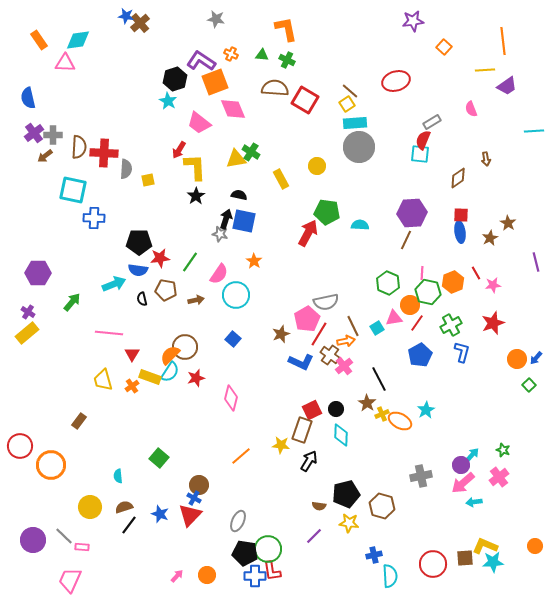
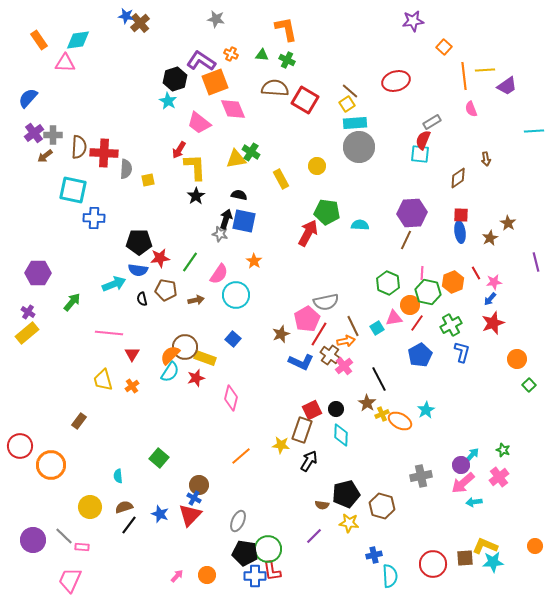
orange line at (503, 41): moved 39 px left, 35 px down
blue semicircle at (28, 98): rotated 55 degrees clockwise
pink star at (493, 285): moved 1 px right, 3 px up
blue arrow at (536, 358): moved 46 px left, 59 px up
yellow rectangle at (150, 377): moved 55 px right, 19 px up
brown semicircle at (319, 506): moved 3 px right, 1 px up
